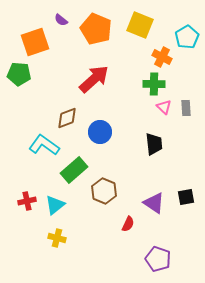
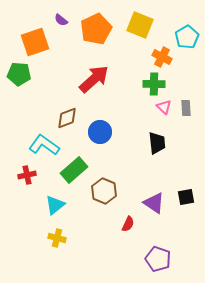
orange pentagon: rotated 24 degrees clockwise
black trapezoid: moved 3 px right, 1 px up
red cross: moved 26 px up
